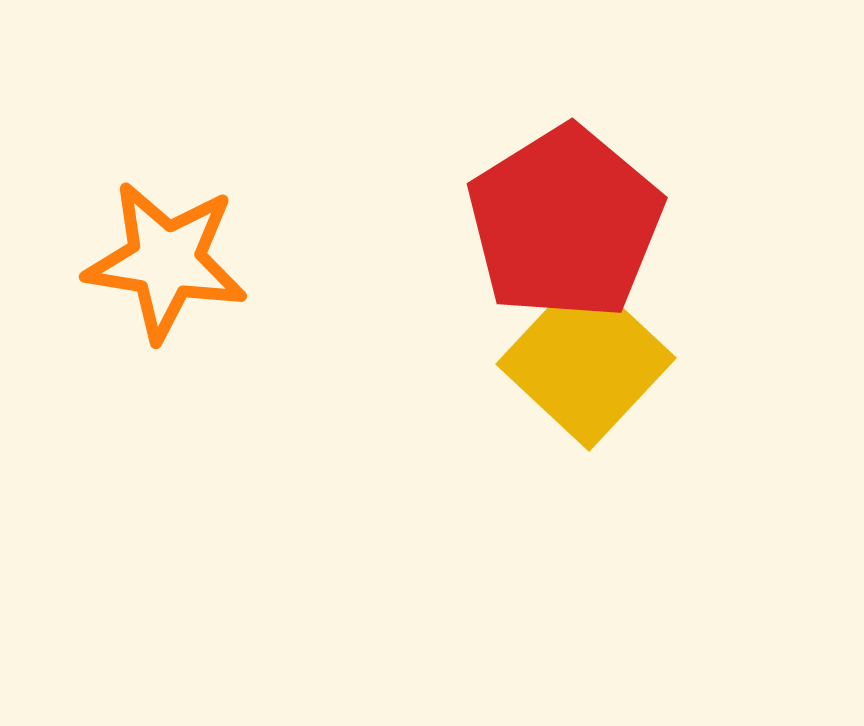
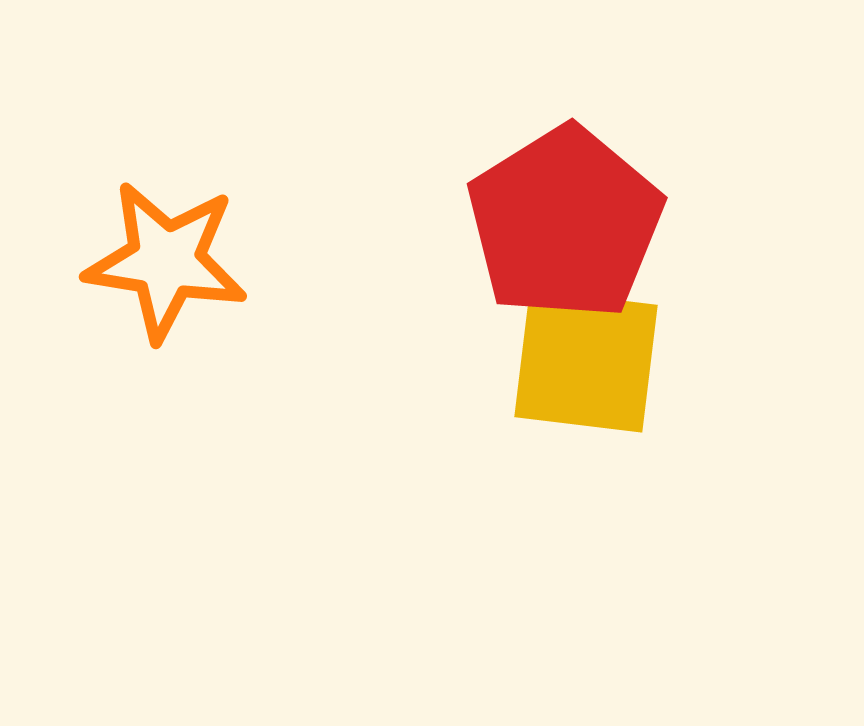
yellow square: rotated 36 degrees counterclockwise
